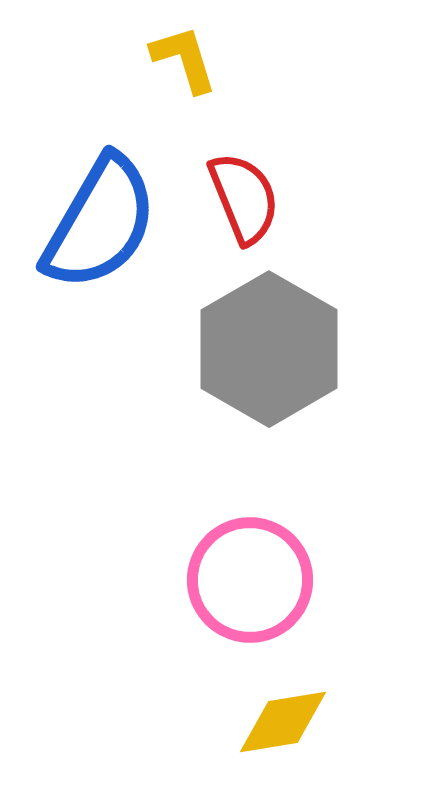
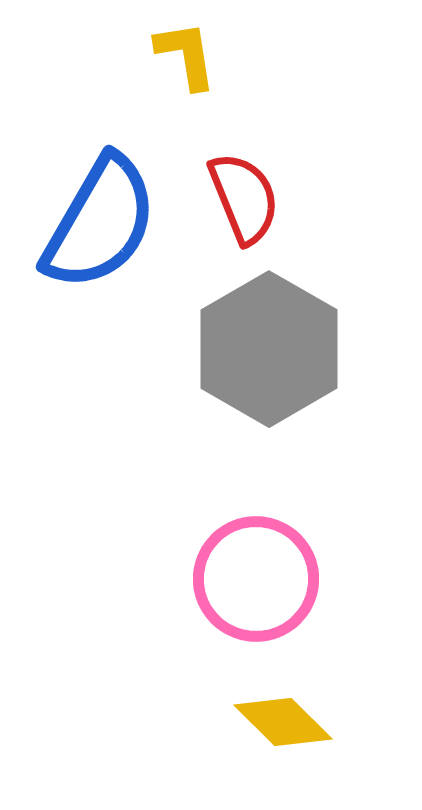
yellow L-shape: moved 2 px right, 4 px up; rotated 8 degrees clockwise
pink circle: moved 6 px right, 1 px up
yellow diamond: rotated 54 degrees clockwise
